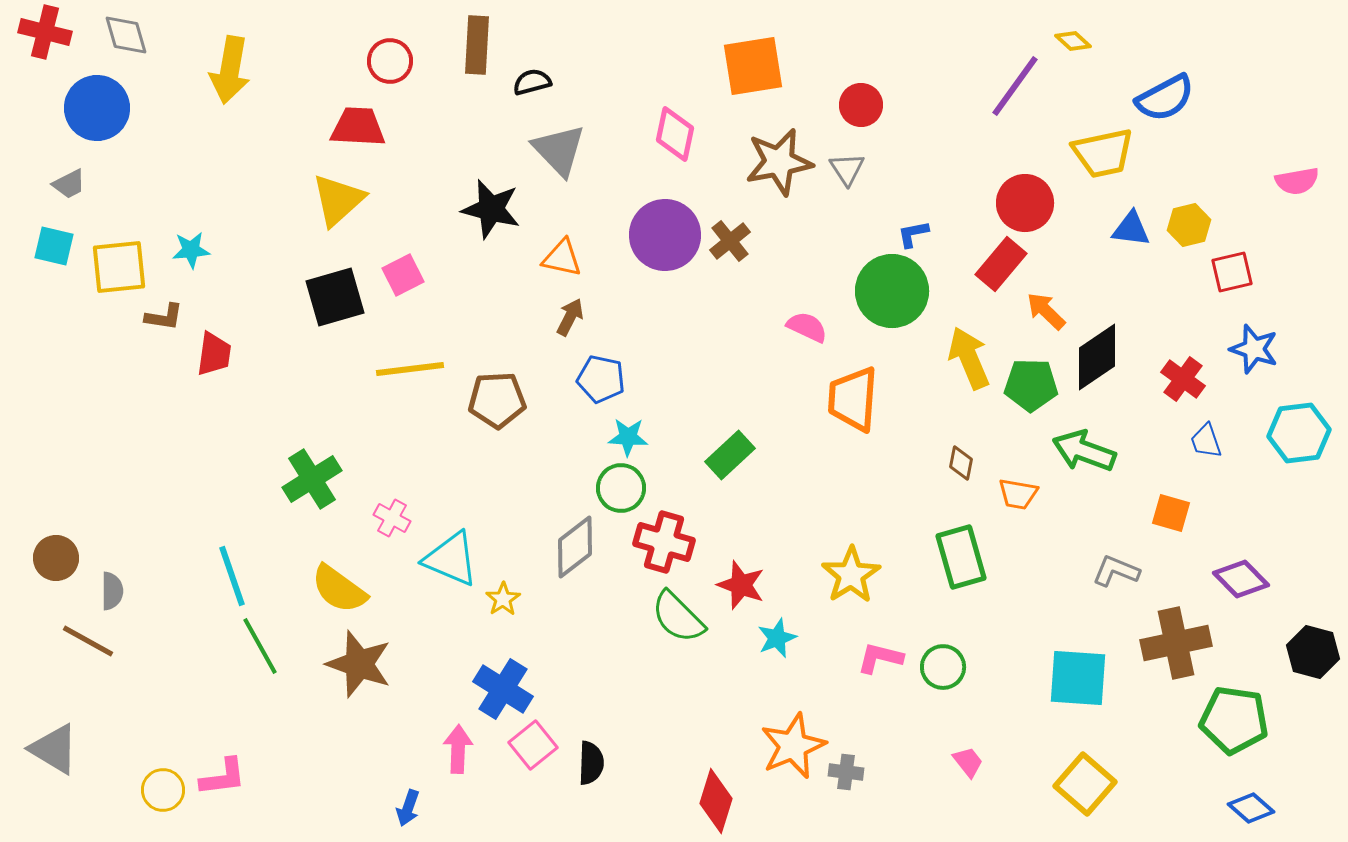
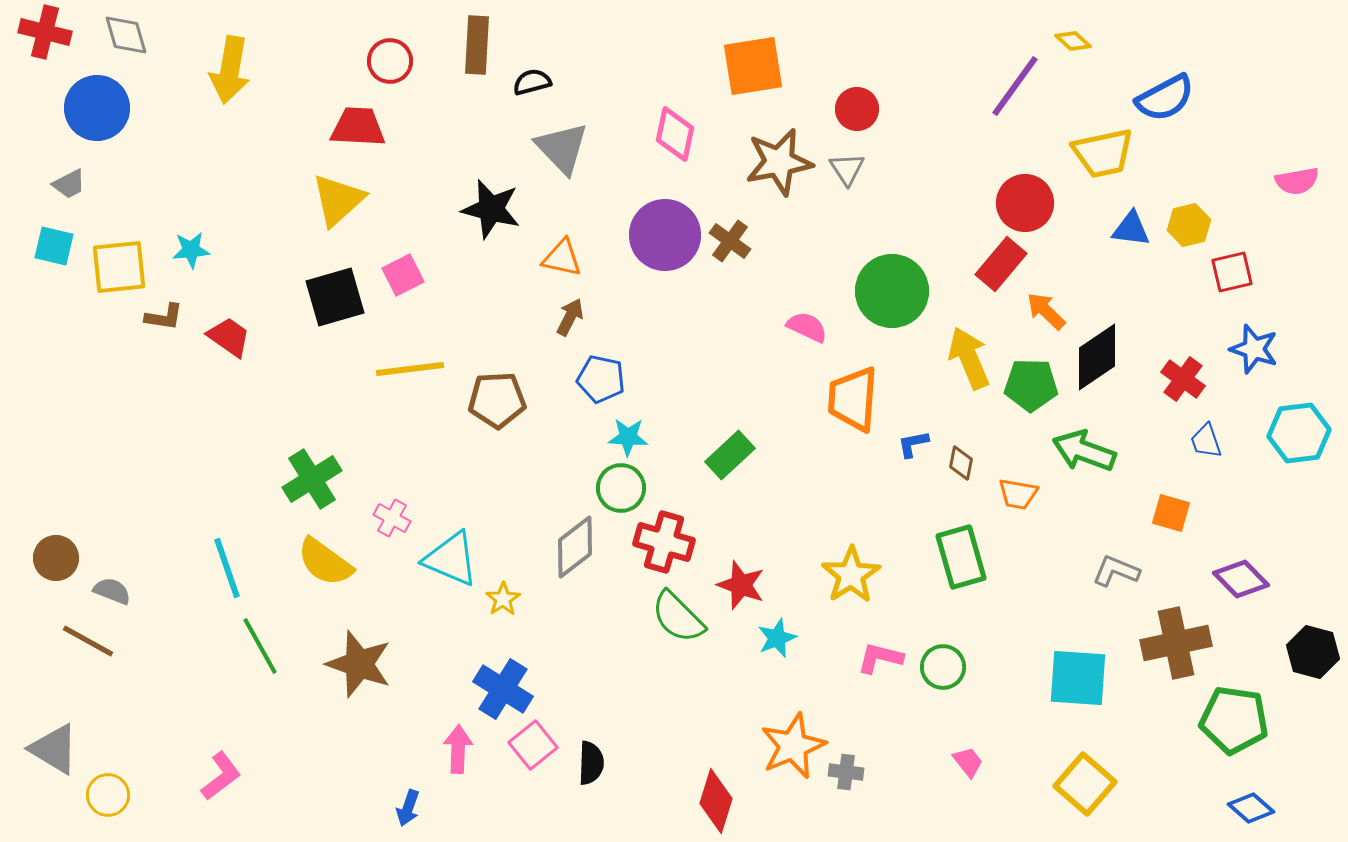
red circle at (861, 105): moved 4 px left, 4 px down
gray triangle at (559, 150): moved 3 px right, 2 px up
blue L-shape at (913, 234): moved 210 px down
brown cross at (730, 241): rotated 15 degrees counterclockwise
red trapezoid at (214, 354): moved 15 px right, 17 px up; rotated 63 degrees counterclockwise
cyan line at (232, 576): moved 5 px left, 8 px up
yellow semicircle at (339, 589): moved 14 px left, 27 px up
gray semicircle at (112, 591): rotated 69 degrees counterclockwise
pink L-shape at (223, 777): moved 2 px left, 1 px up; rotated 30 degrees counterclockwise
yellow circle at (163, 790): moved 55 px left, 5 px down
